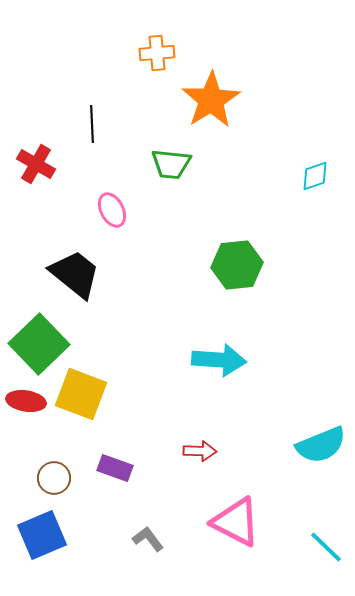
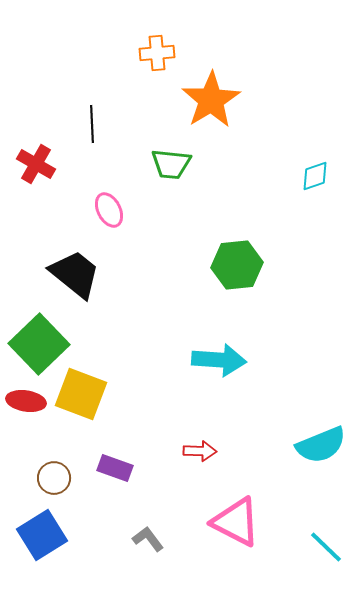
pink ellipse: moved 3 px left
blue square: rotated 9 degrees counterclockwise
